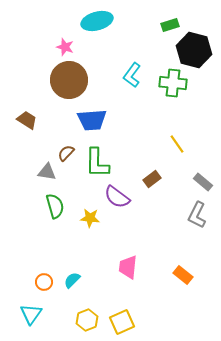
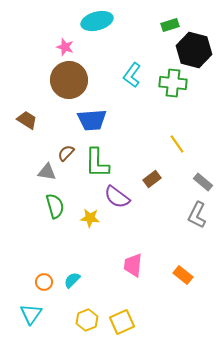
pink trapezoid: moved 5 px right, 2 px up
